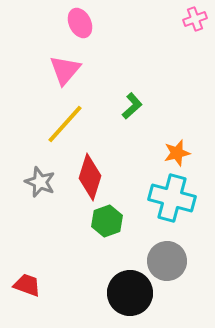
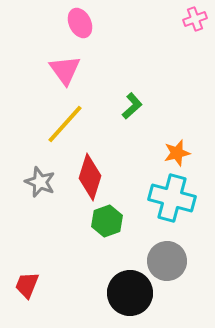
pink triangle: rotated 16 degrees counterclockwise
red trapezoid: rotated 88 degrees counterclockwise
